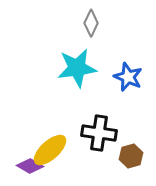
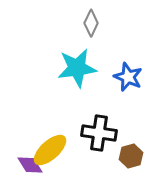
purple diamond: moved 1 px up; rotated 28 degrees clockwise
